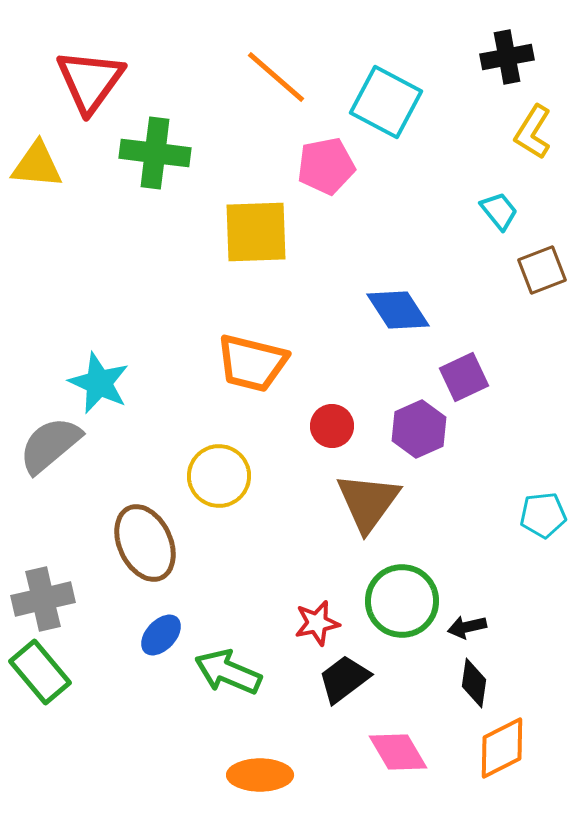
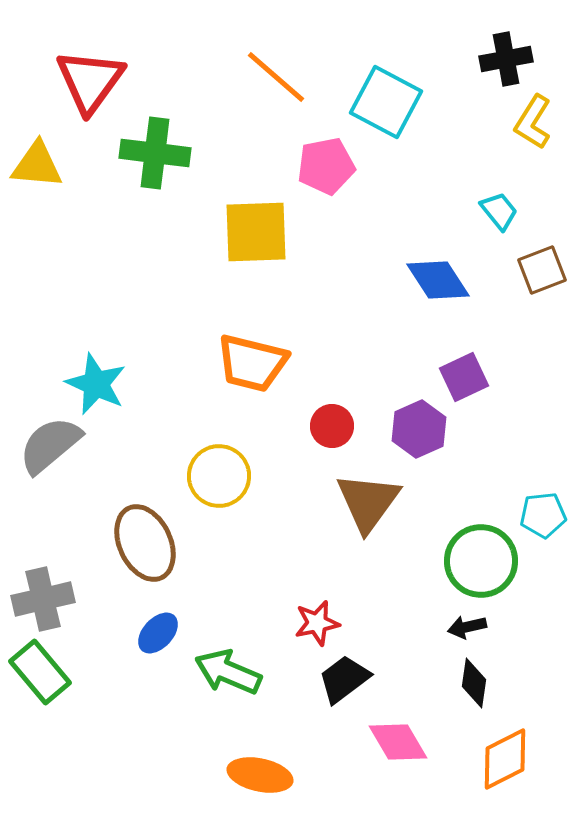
black cross: moved 1 px left, 2 px down
yellow L-shape: moved 10 px up
blue diamond: moved 40 px right, 30 px up
cyan star: moved 3 px left, 1 px down
green circle: moved 79 px right, 40 px up
blue ellipse: moved 3 px left, 2 px up
orange diamond: moved 3 px right, 11 px down
pink diamond: moved 10 px up
orange ellipse: rotated 12 degrees clockwise
